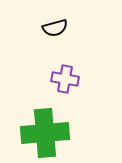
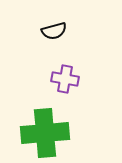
black semicircle: moved 1 px left, 3 px down
